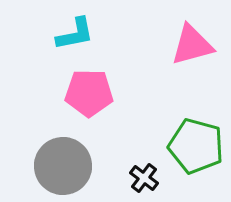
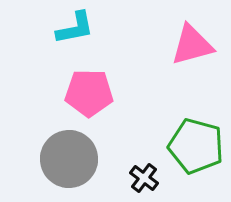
cyan L-shape: moved 6 px up
gray circle: moved 6 px right, 7 px up
